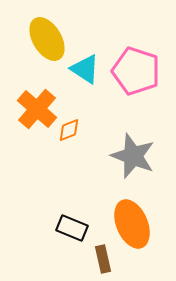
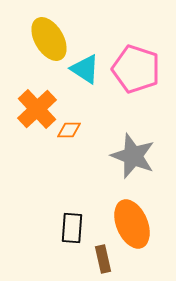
yellow ellipse: moved 2 px right
pink pentagon: moved 2 px up
orange cross: rotated 6 degrees clockwise
orange diamond: rotated 20 degrees clockwise
black rectangle: rotated 72 degrees clockwise
